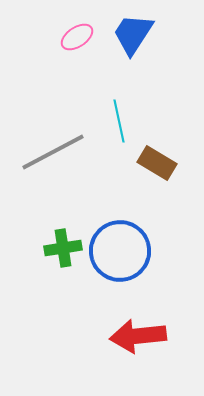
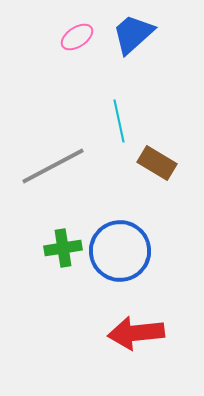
blue trapezoid: rotated 15 degrees clockwise
gray line: moved 14 px down
red arrow: moved 2 px left, 3 px up
